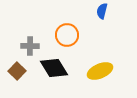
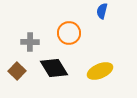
orange circle: moved 2 px right, 2 px up
gray cross: moved 4 px up
